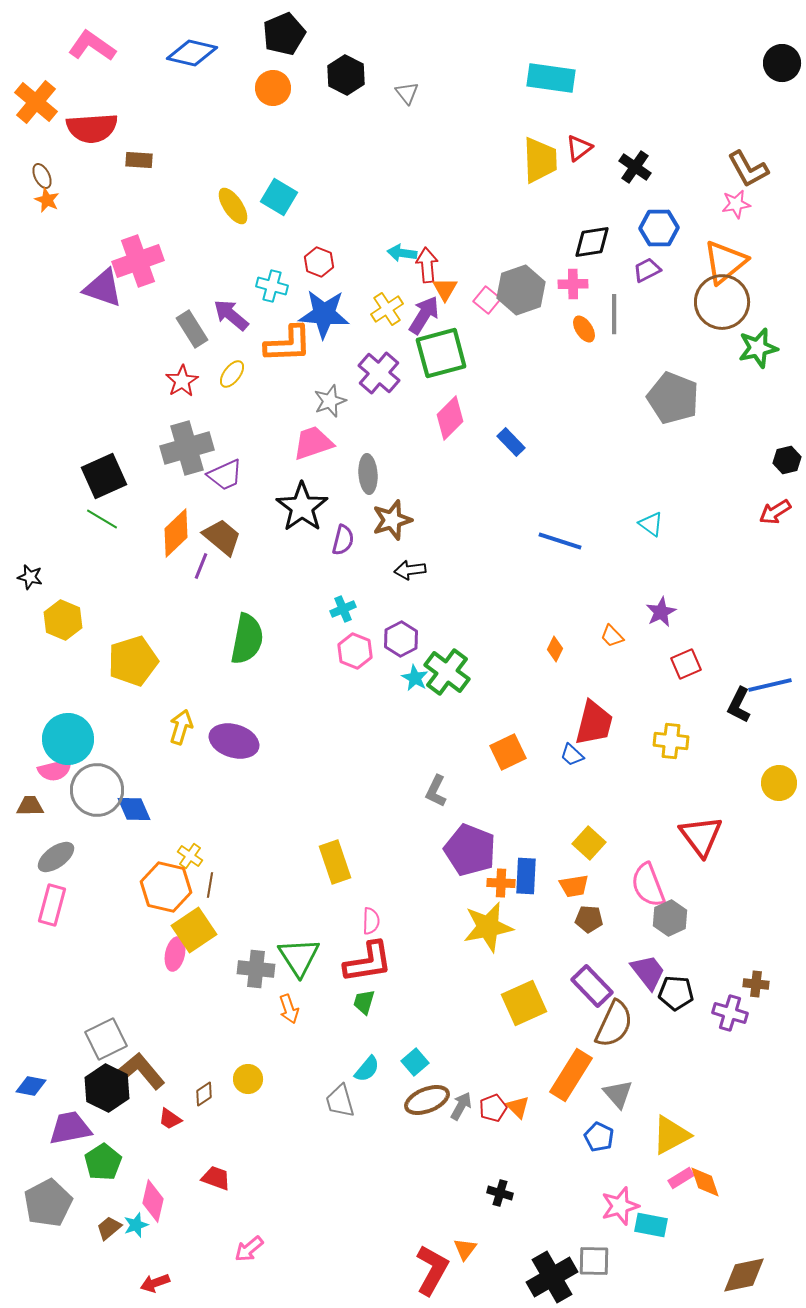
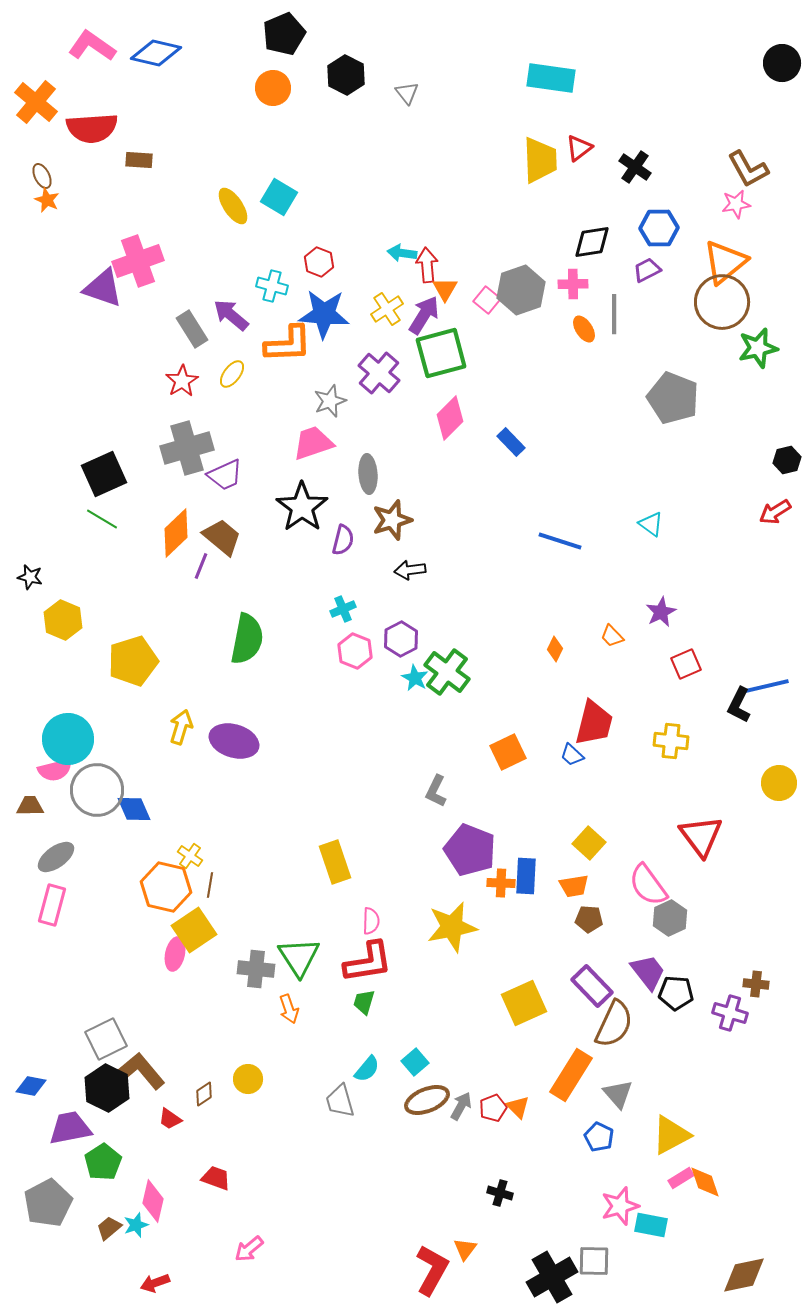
blue diamond at (192, 53): moved 36 px left
black square at (104, 476): moved 2 px up
blue line at (770, 685): moved 3 px left, 1 px down
pink semicircle at (648, 885): rotated 15 degrees counterclockwise
yellow star at (488, 927): moved 36 px left
